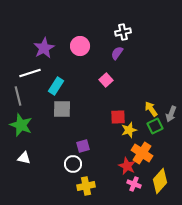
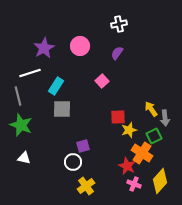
white cross: moved 4 px left, 8 px up
pink square: moved 4 px left, 1 px down
gray arrow: moved 6 px left, 4 px down; rotated 28 degrees counterclockwise
green square: moved 1 px left, 10 px down
white circle: moved 2 px up
yellow cross: rotated 24 degrees counterclockwise
